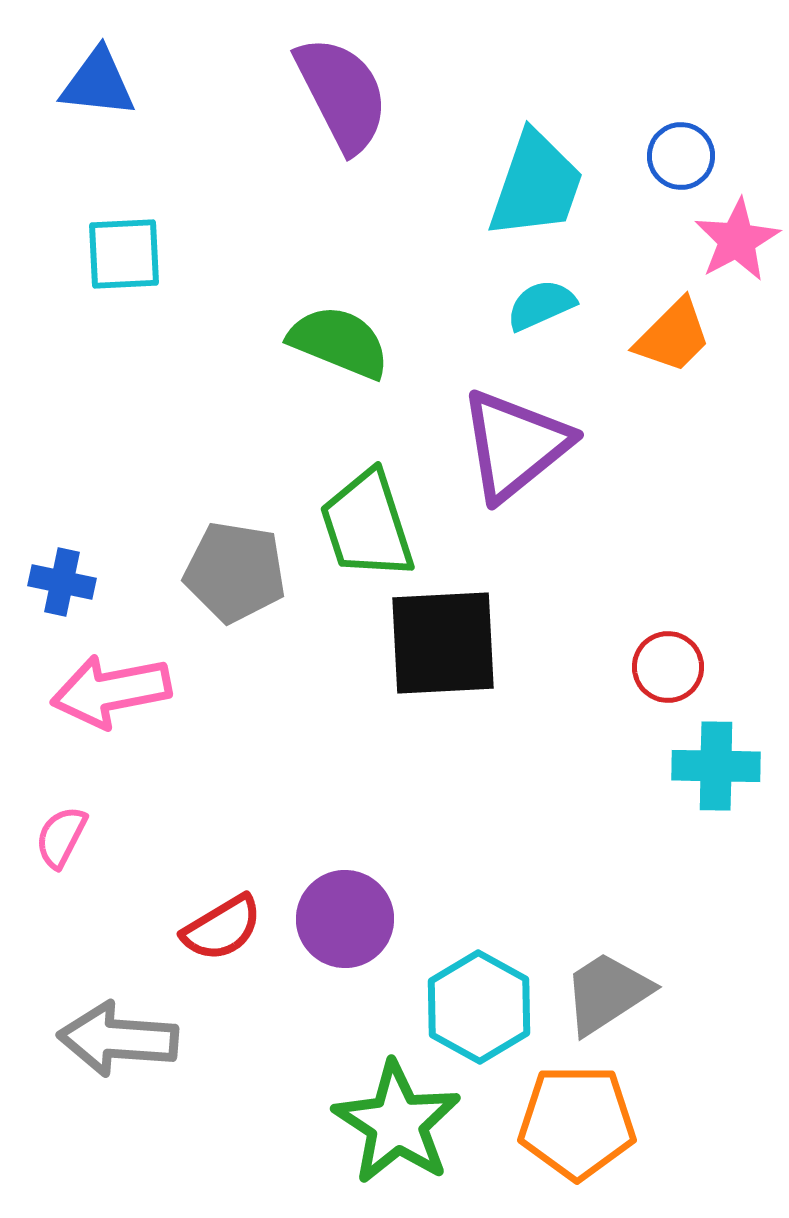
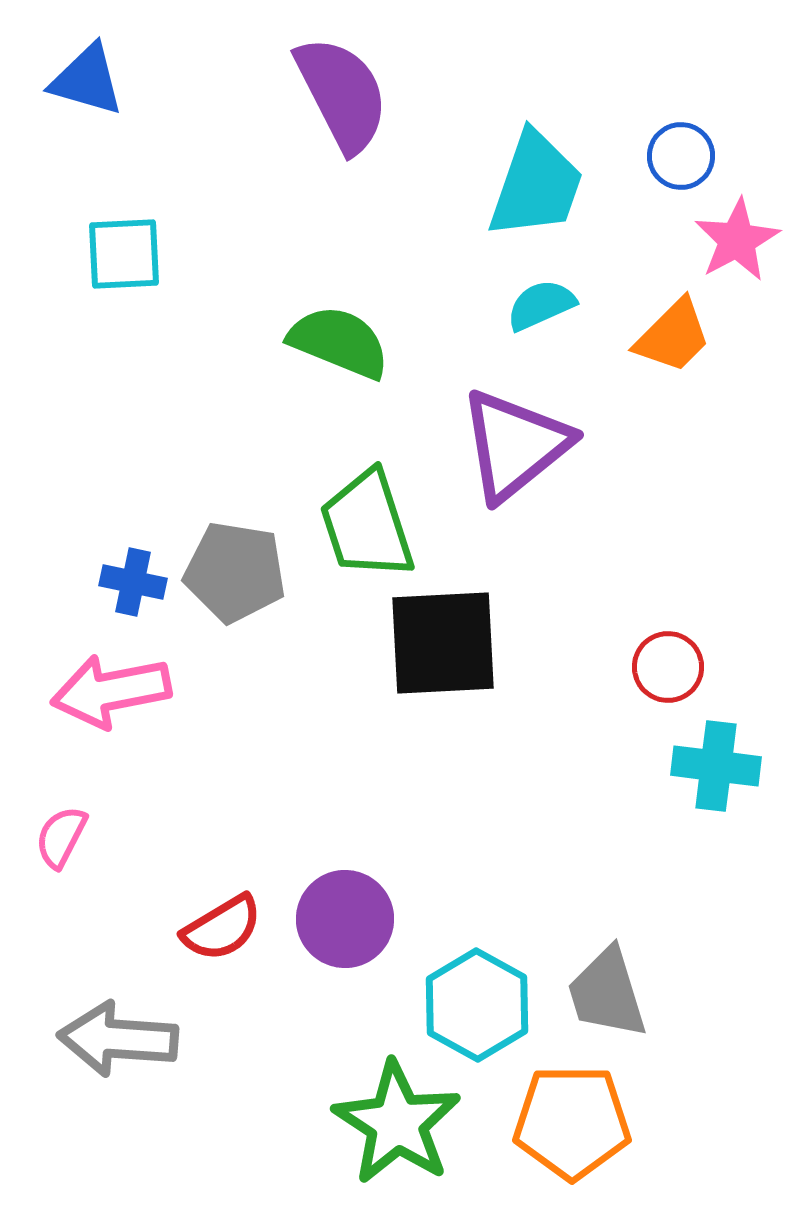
blue triangle: moved 11 px left, 3 px up; rotated 10 degrees clockwise
blue cross: moved 71 px right
cyan cross: rotated 6 degrees clockwise
gray trapezoid: rotated 74 degrees counterclockwise
cyan hexagon: moved 2 px left, 2 px up
orange pentagon: moved 5 px left
